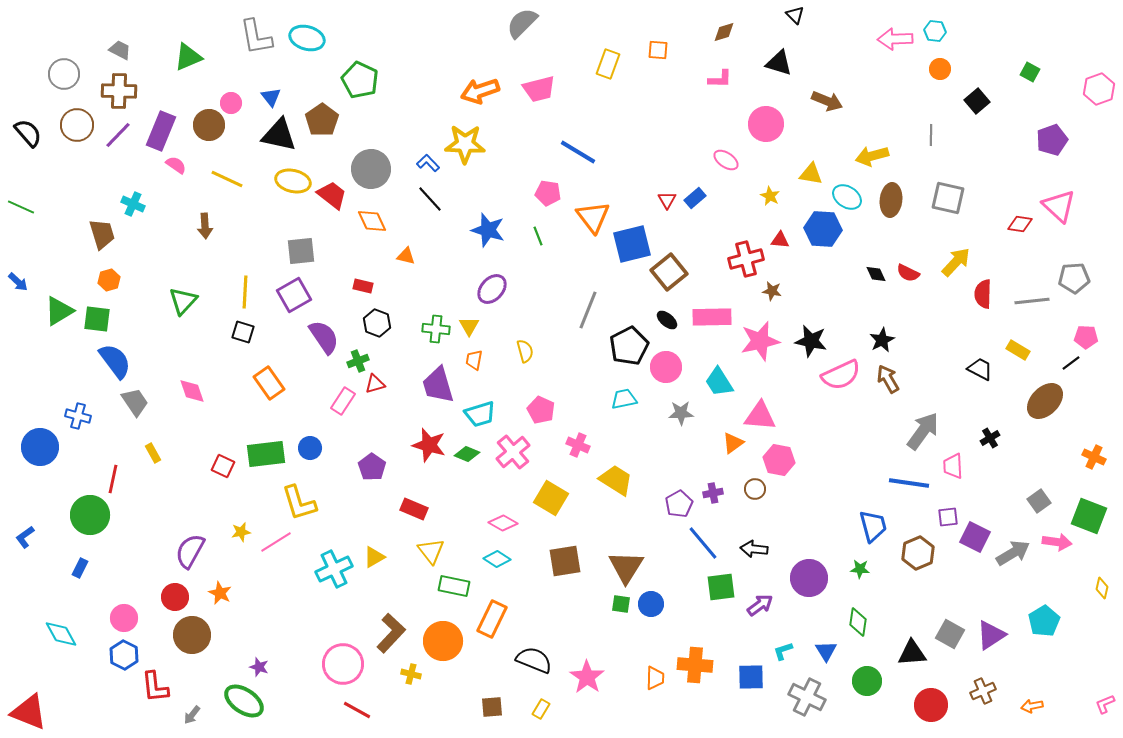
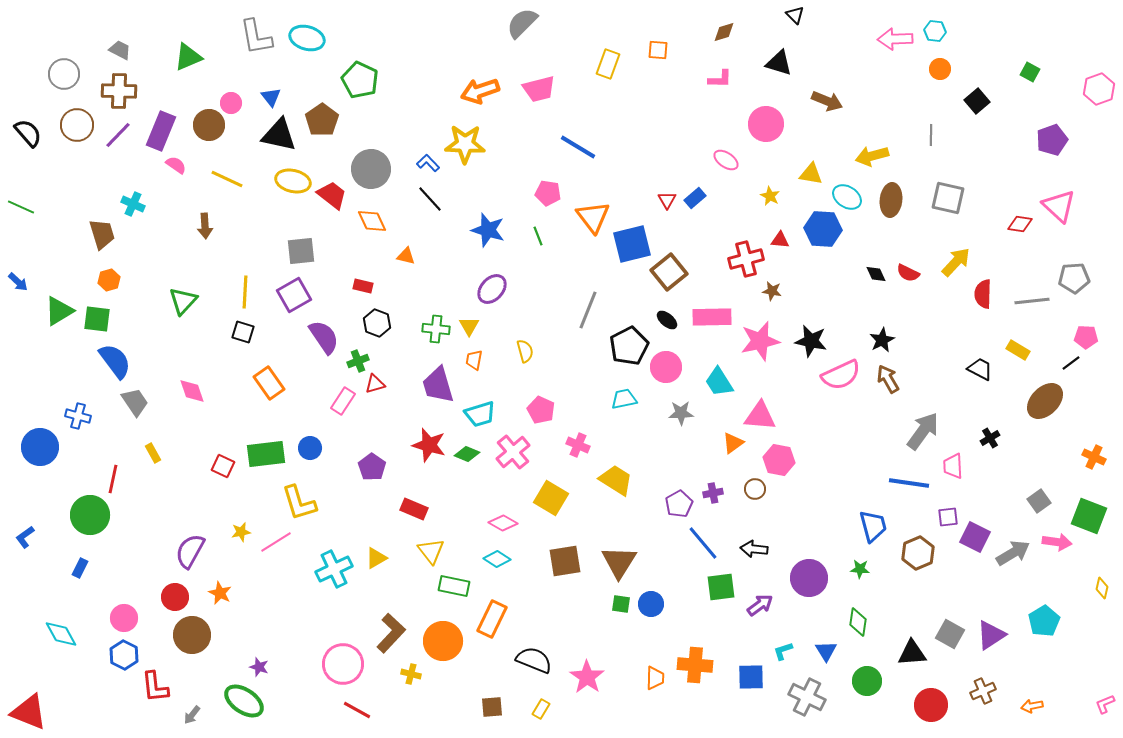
blue line at (578, 152): moved 5 px up
yellow triangle at (374, 557): moved 2 px right, 1 px down
brown triangle at (626, 567): moved 7 px left, 5 px up
